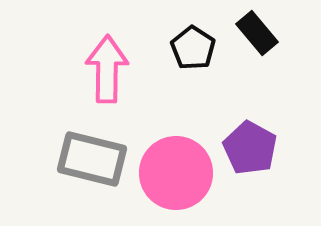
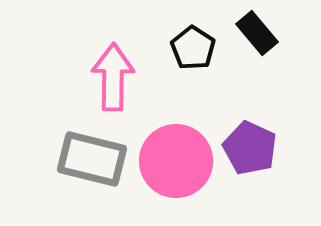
pink arrow: moved 6 px right, 8 px down
purple pentagon: rotated 4 degrees counterclockwise
pink circle: moved 12 px up
